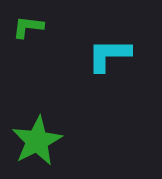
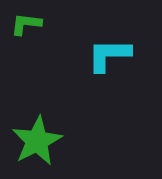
green L-shape: moved 2 px left, 3 px up
